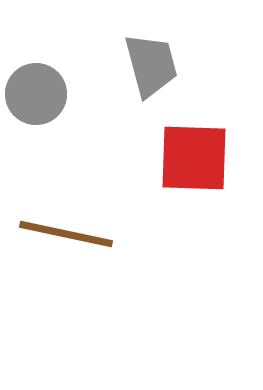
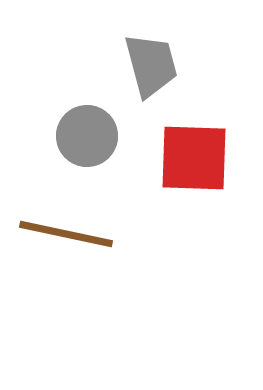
gray circle: moved 51 px right, 42 px down
